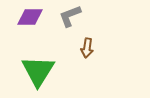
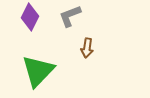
purple diamond: rotated 64 degrees counterclockwise
green triangle: rotated 12 degrees clockwise
